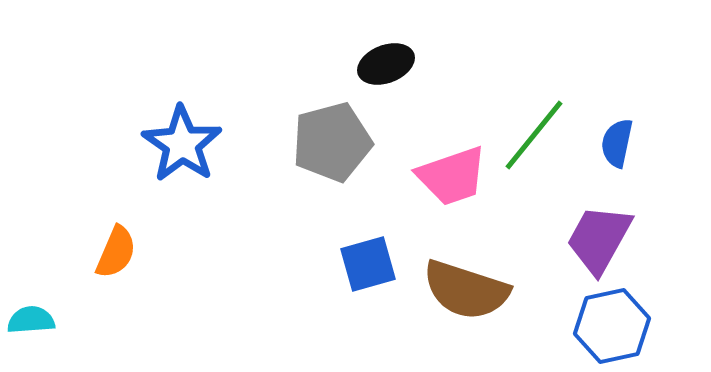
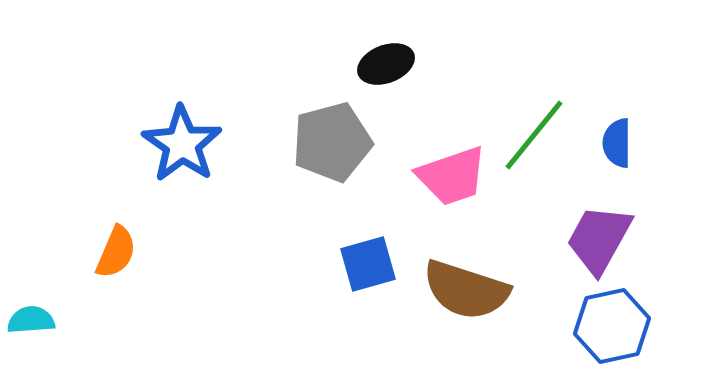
blue semicircle: rotated 12 degrees counterclockwise
